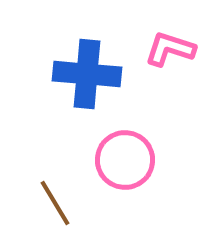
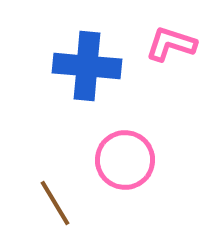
pink L-shape: moved 1 px right, 5 px up
blue cross: moved 8 px up
